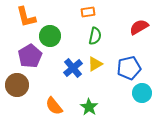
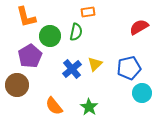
green semicircle: moved 19 px left, 4 px up
yellow triangle: rotated 14 degrees counterclockwise
blue cross: moved 1 px left, 1 px down
